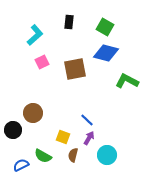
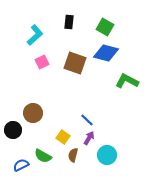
brown square: moved 6 px up; rotated 30 degrees clockwise
yellow square: rotated 16 degrees clockwise
